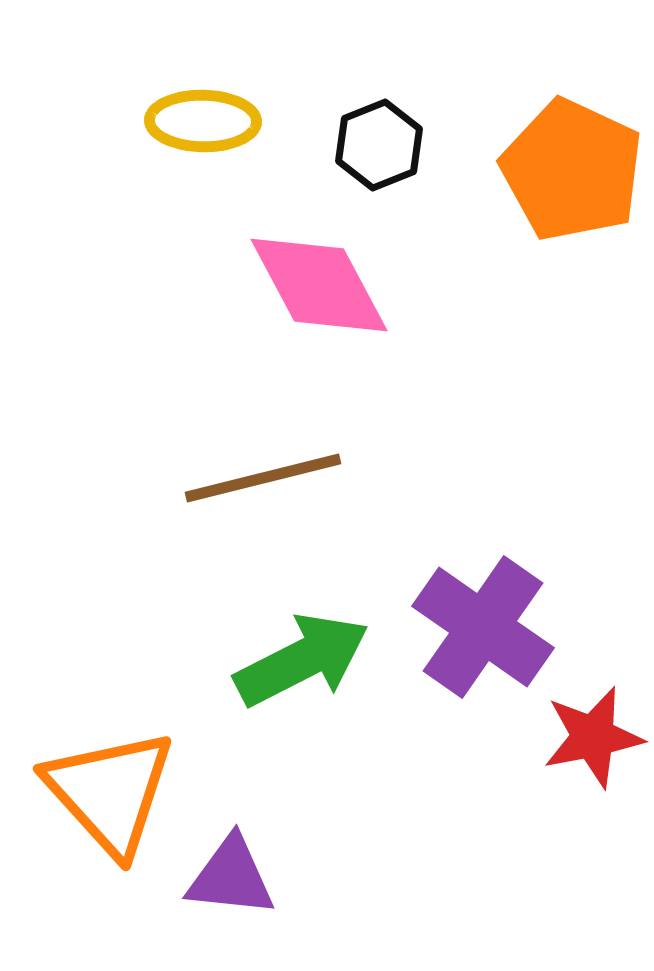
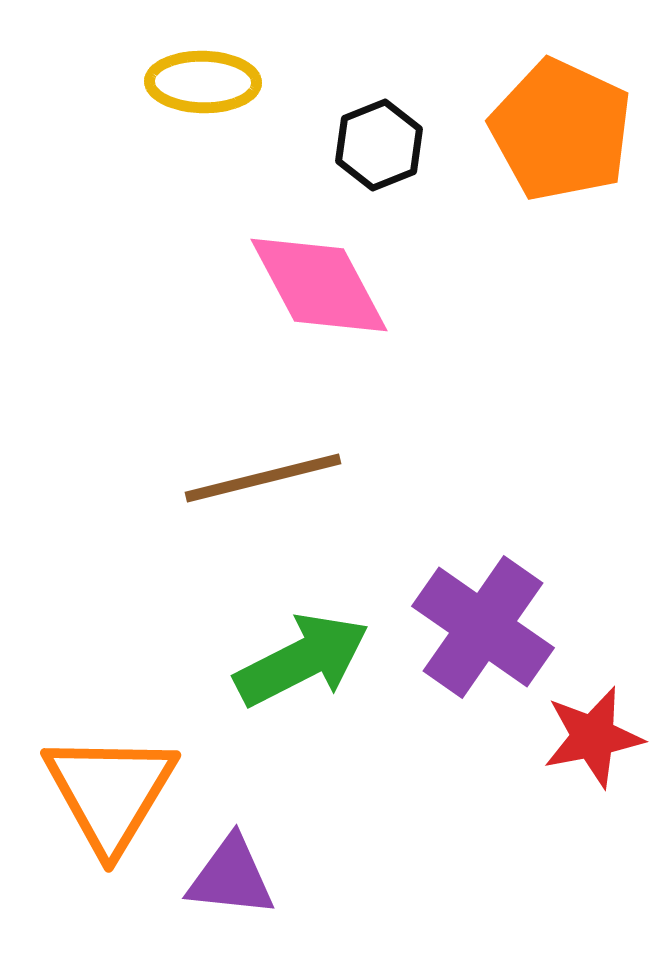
yellow ellipse: moved 39 px up
orange pentagon: moved 11 px left, 40 px up
orange triangle: rotated 13 degrees clockwise
